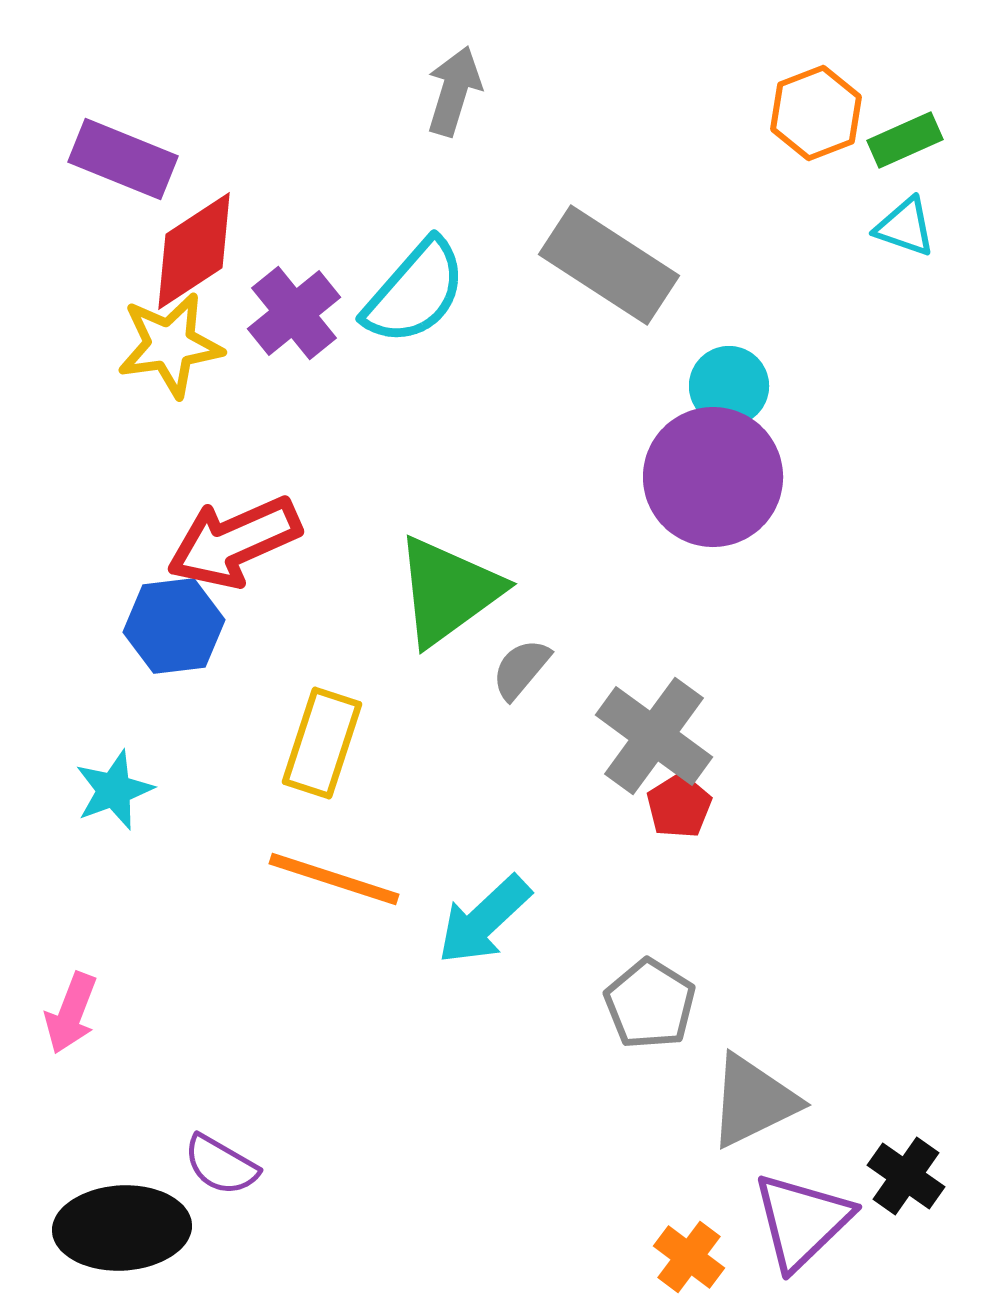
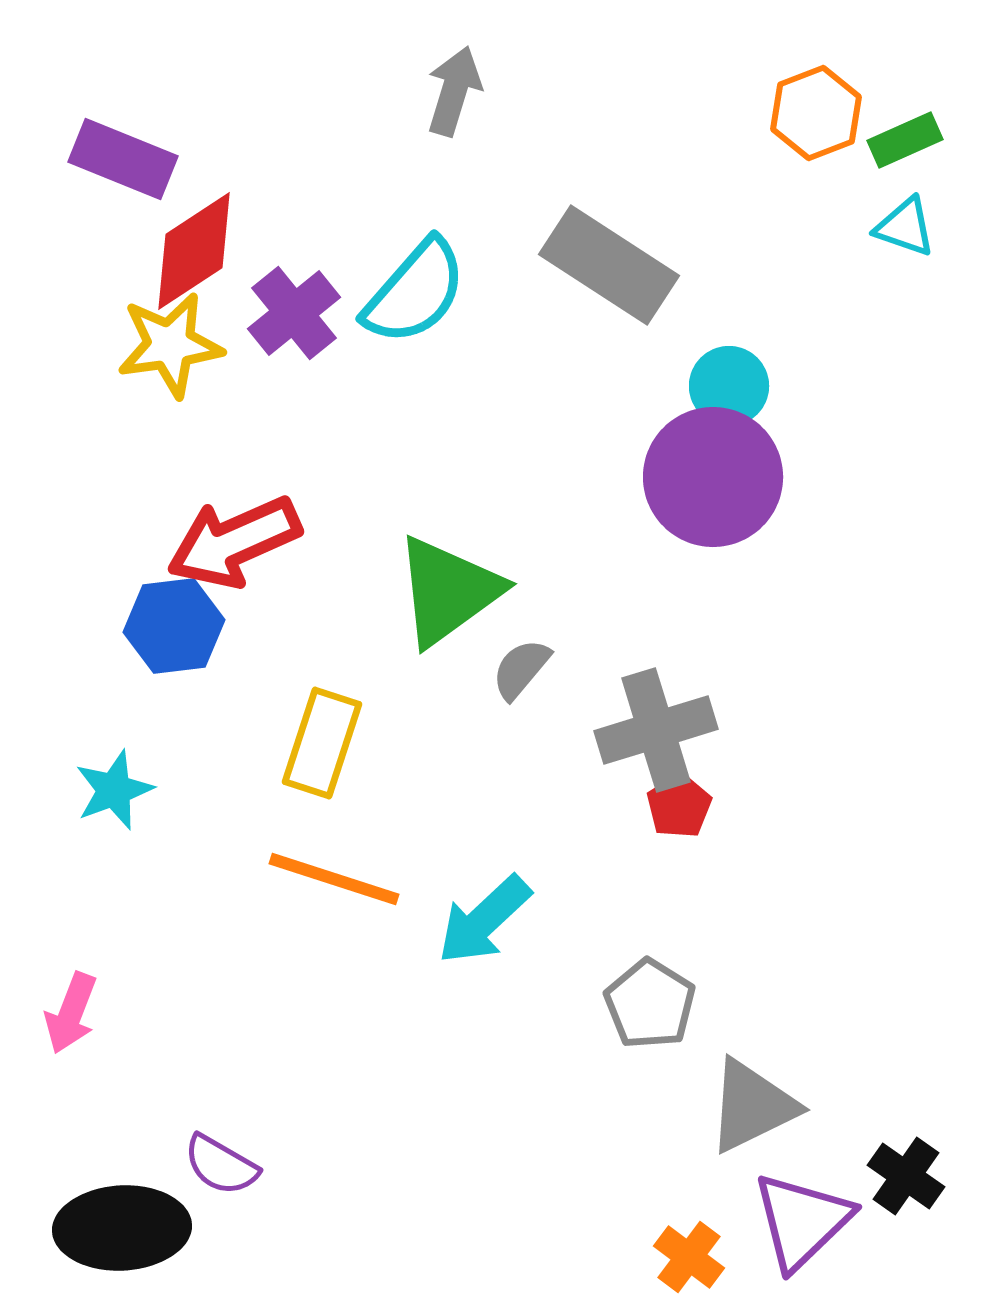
gray cross: moved 2 px right, 6 px up; rotated 37 degrees clockwise
gray triangle: moved 1 px left, 5 px down
